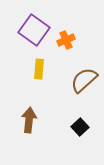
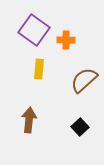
orange cross: rotated 24 degrees clockwise
